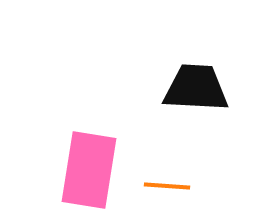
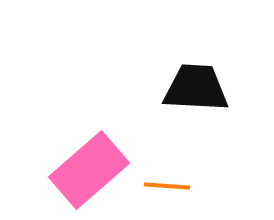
pink rectangle: rotated 40 degrees clockwise
